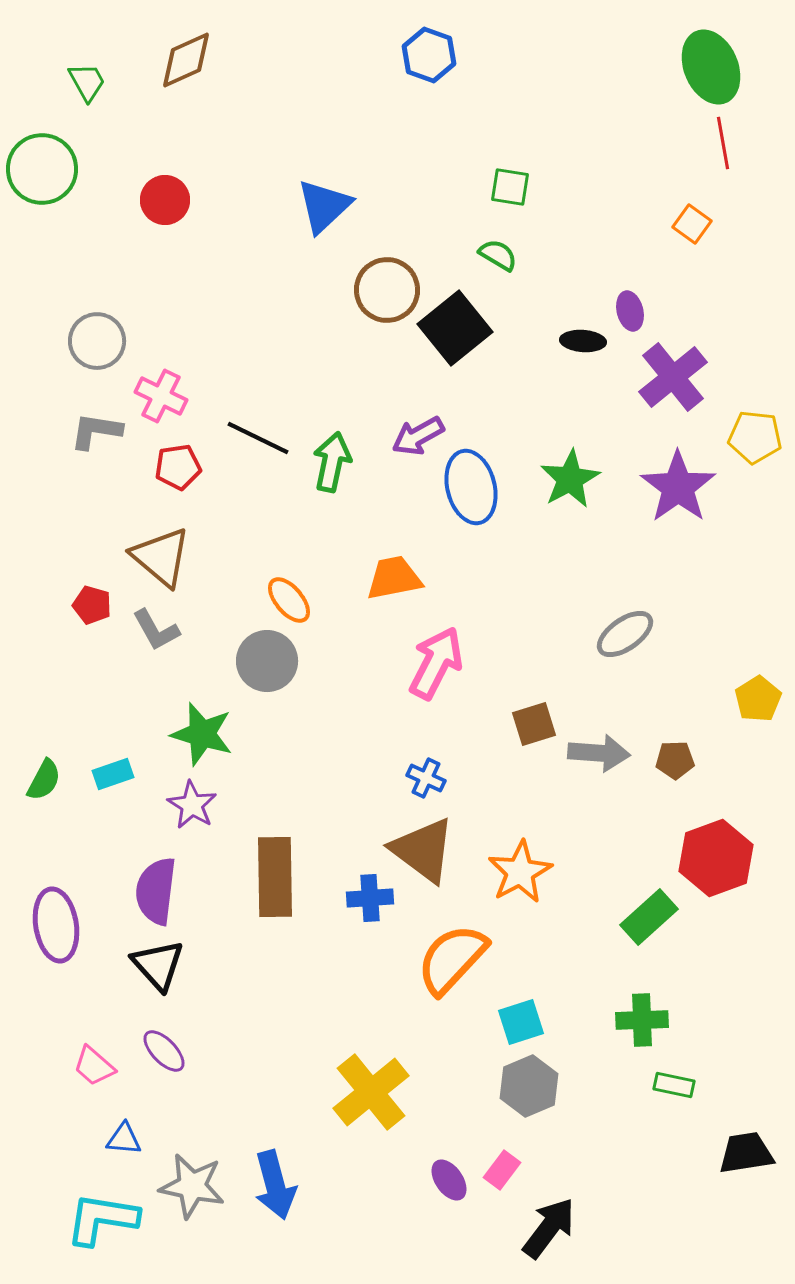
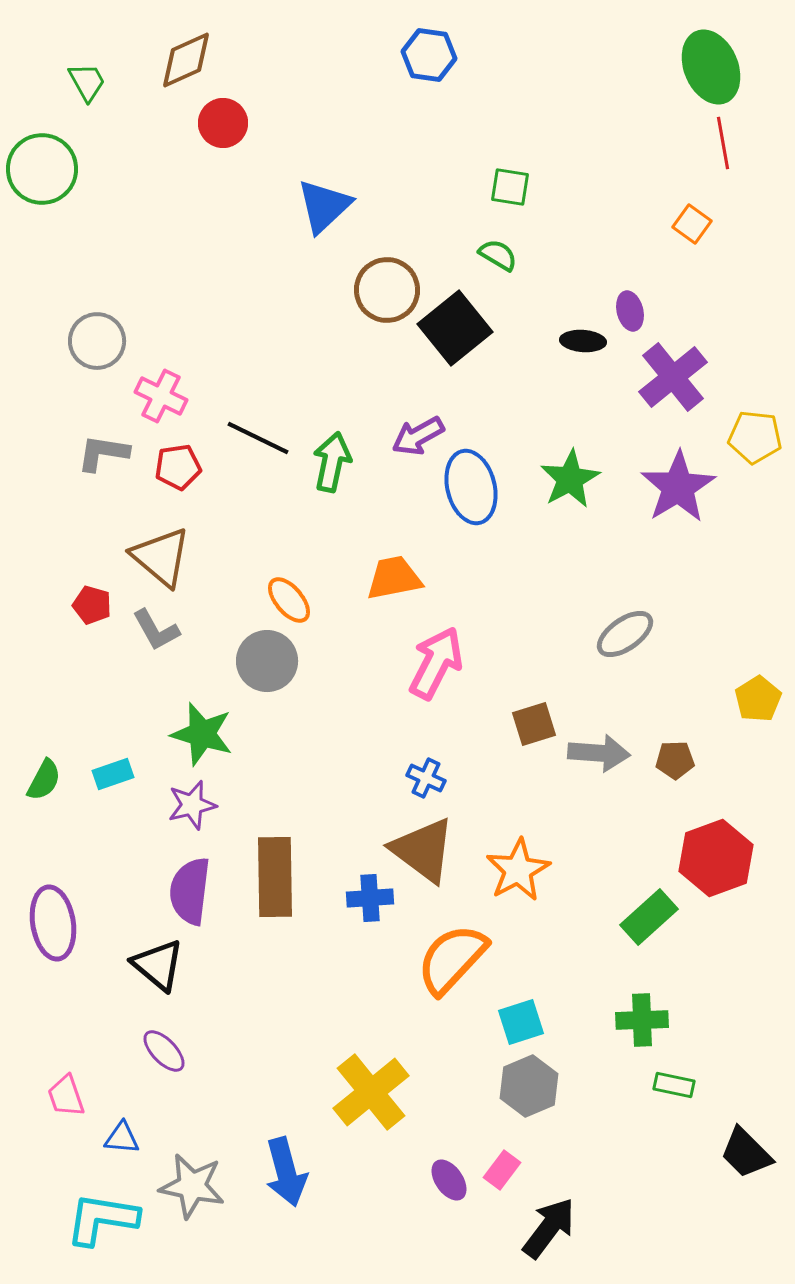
blue hexagon at (429, 55): rotated 12 degrees counterclockwise
red circle at (165, 200): moved 58 px right, 77 px up
gray L-shape at (96, 431): moved 7 px right, 22 px down
purple star at (678, 487): rotated 4 degrees clockwise
purple star at (192, 805): rotated 27 degrees clockwise
orange star at (520, 872): moved 2 px left, 2 px up
purple semicircle at (156, 891): moved 34 px right
purple ellipse at (56, 925): moved 3 px left, 2 px up
black triangle at (158, 965): rotated 8 degrees counterclockwise
pink trapezoid at (94, 1066): moved 28 px left, 30 px down; rotated 30 degrees clockwise
blue triangle at (124, 1139): moved 2 px left, 1 px up
black trapezoid at (746, 1153): rotated 126 degrees counterclockwise
blue arrow at (275, 1185): moved 11 px right, 13 px up
